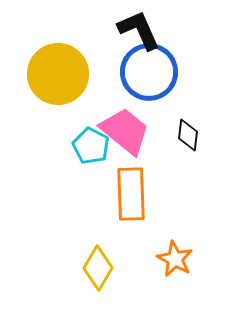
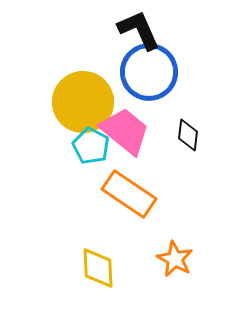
yellow circle: moved 25 px right, 28 px down
orange rectangle: moved 2 px left; rotated 54 degrees counterclockwise
yellow diamond: rotated 33 degrees counterclockwise
